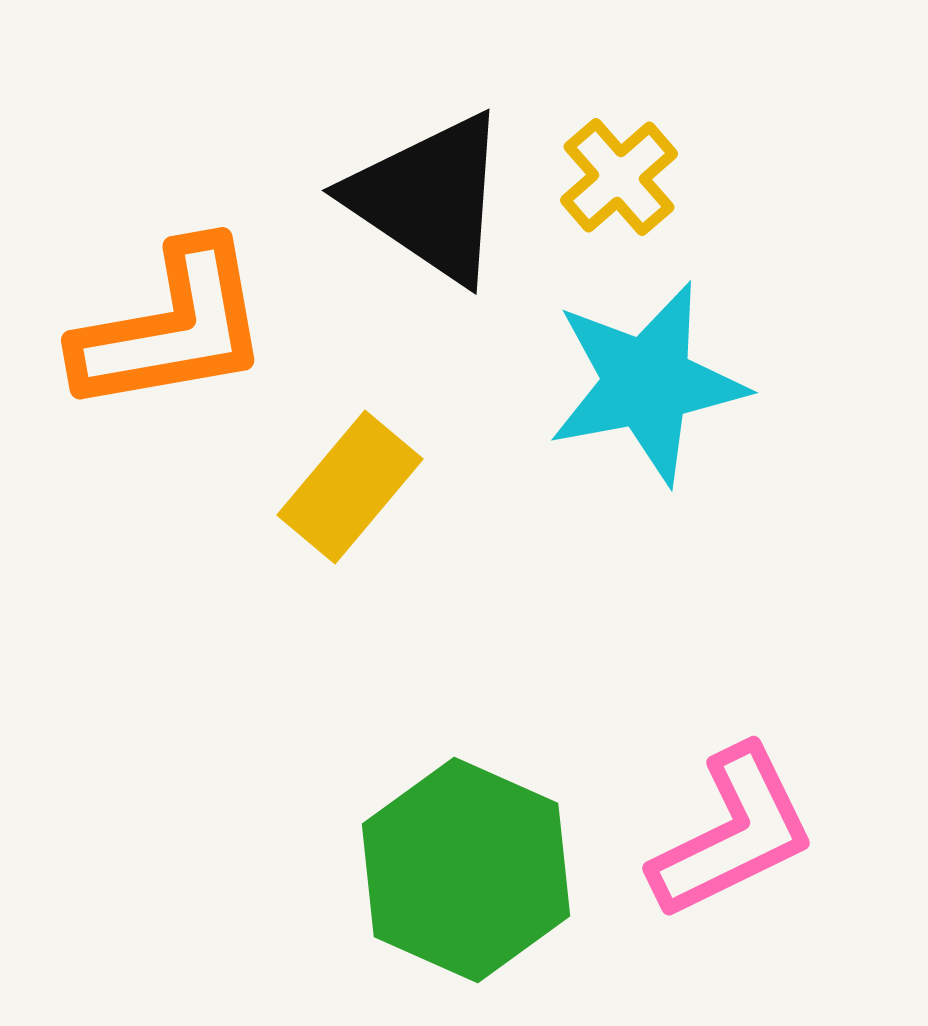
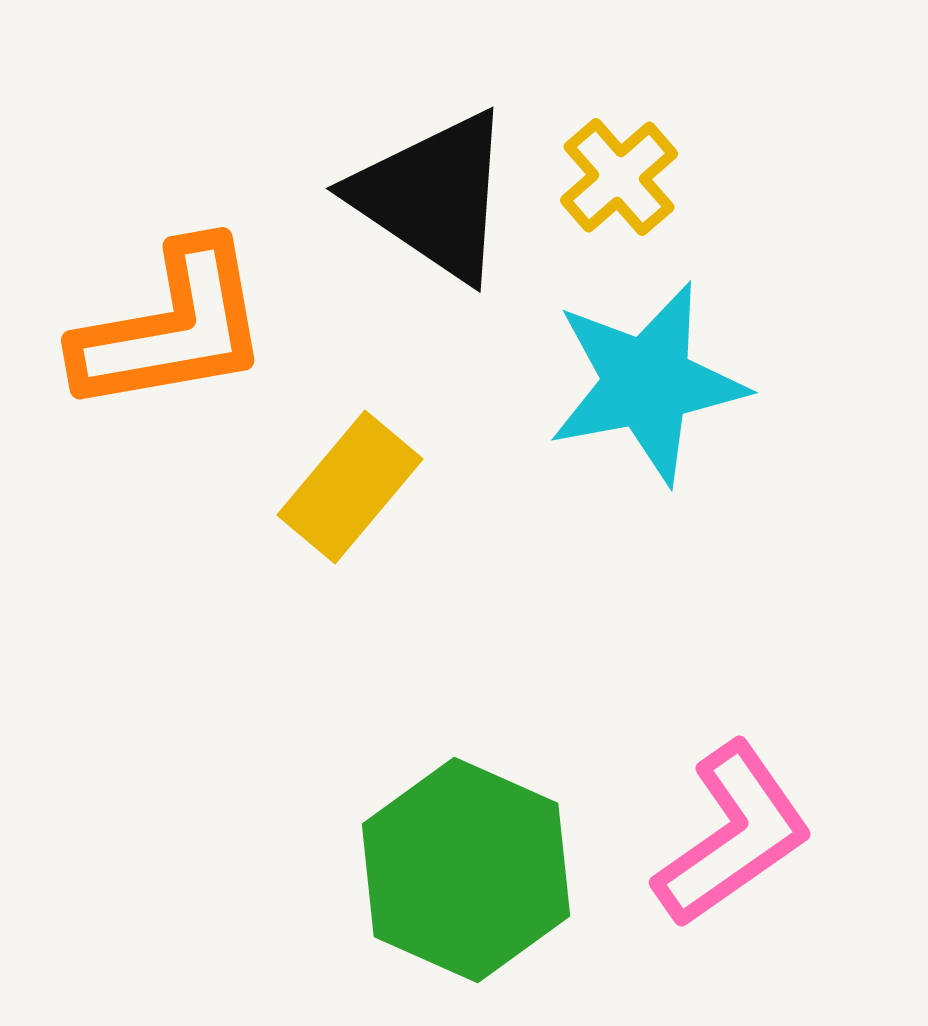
black triangle: moved 4 px right, 2 px up
pink L-shape: moved 2 px down; rotated 9 degrees counterclockwise
